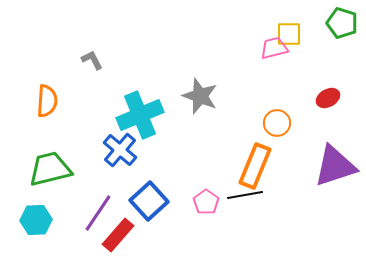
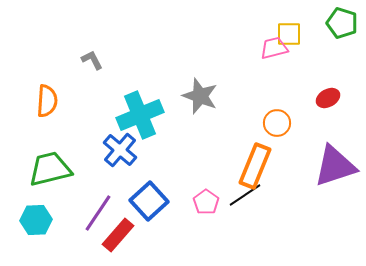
black line: rotated 24 degrees counterclockwise
